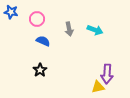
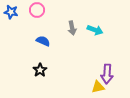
pink circle: moved 9 px up
gray arrow: moved 3 px right, 1 px up
